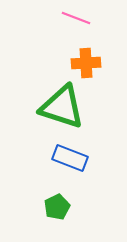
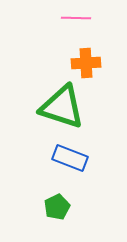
pink line: rotated 20 degrees counterclockwise
